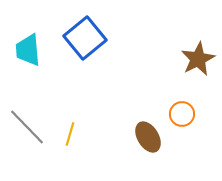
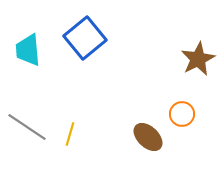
gray line: rotated 12 degrees counterclockwise
brown ellipse: rotated 16 degrees counterclockwise
